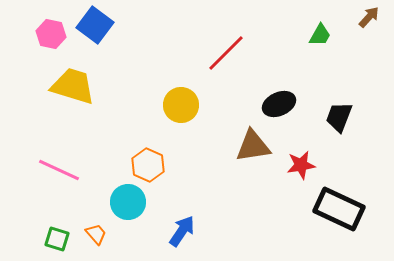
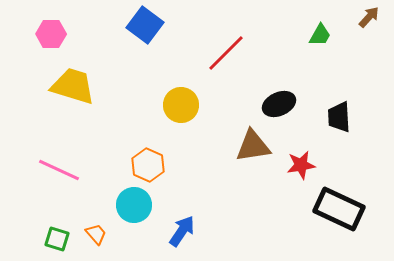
blue square: moved 50 px right
pink hexagon: rotated 12 degrees counterclockwise
black trapezoid: rotated 24 degrees counterclockwise
cyan circle: moved 6 px right, 3 px down
